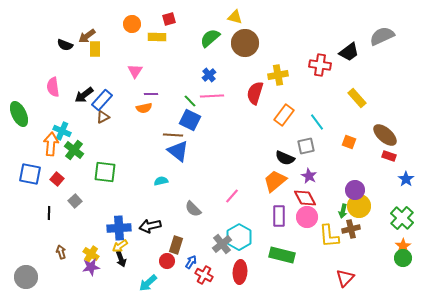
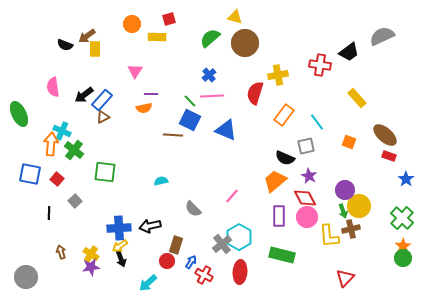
blue triangle at (178, 151): moved 48 px right, 21 px up; rotated 15 degrees counterclockwise
purple circle at (355, 190): moved 10 px left
green arrow at (343, 211): rotated 32 degrees counterclockwise
